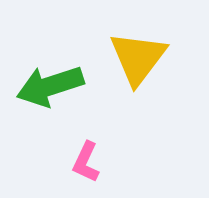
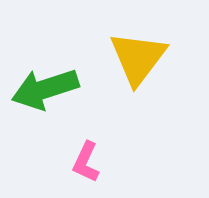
green arrow: moved 5 px left, 3 px down
